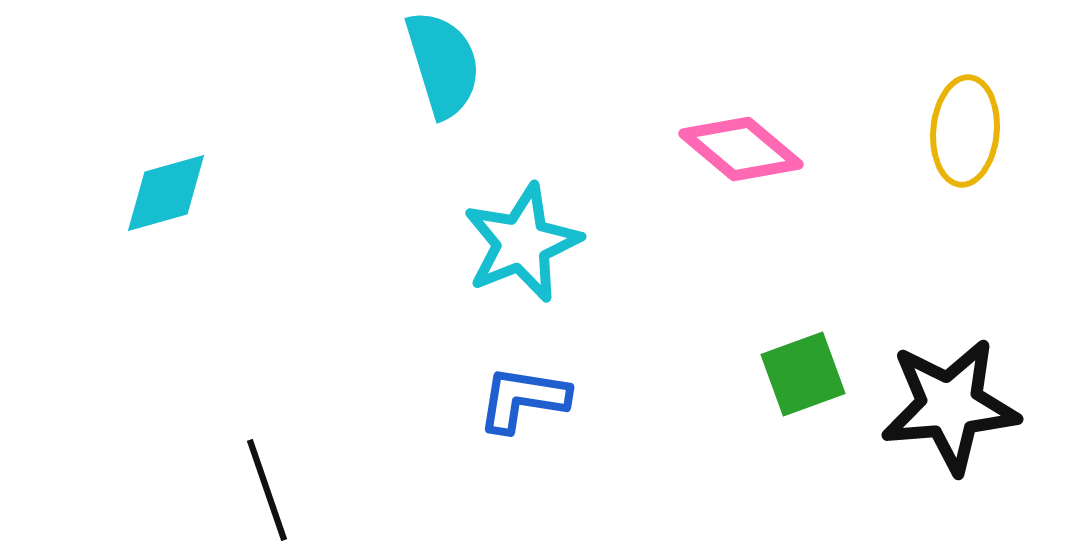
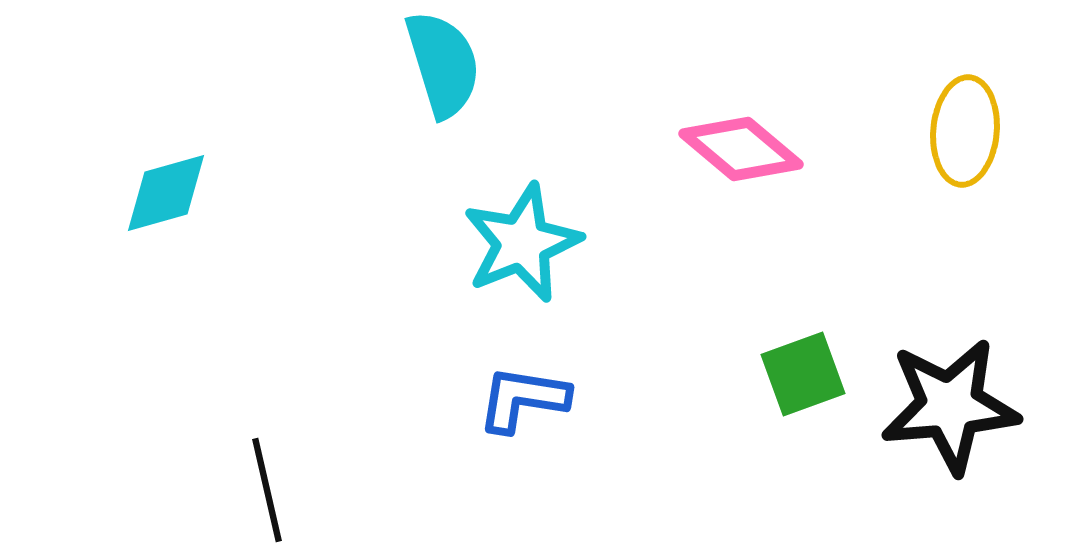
black line: rotated 6 degrees clockwise
